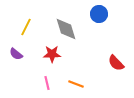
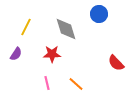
purple semicircle: rotated 96 degrees counterclockwise
orange line: rotated 21 degrees clockwise
